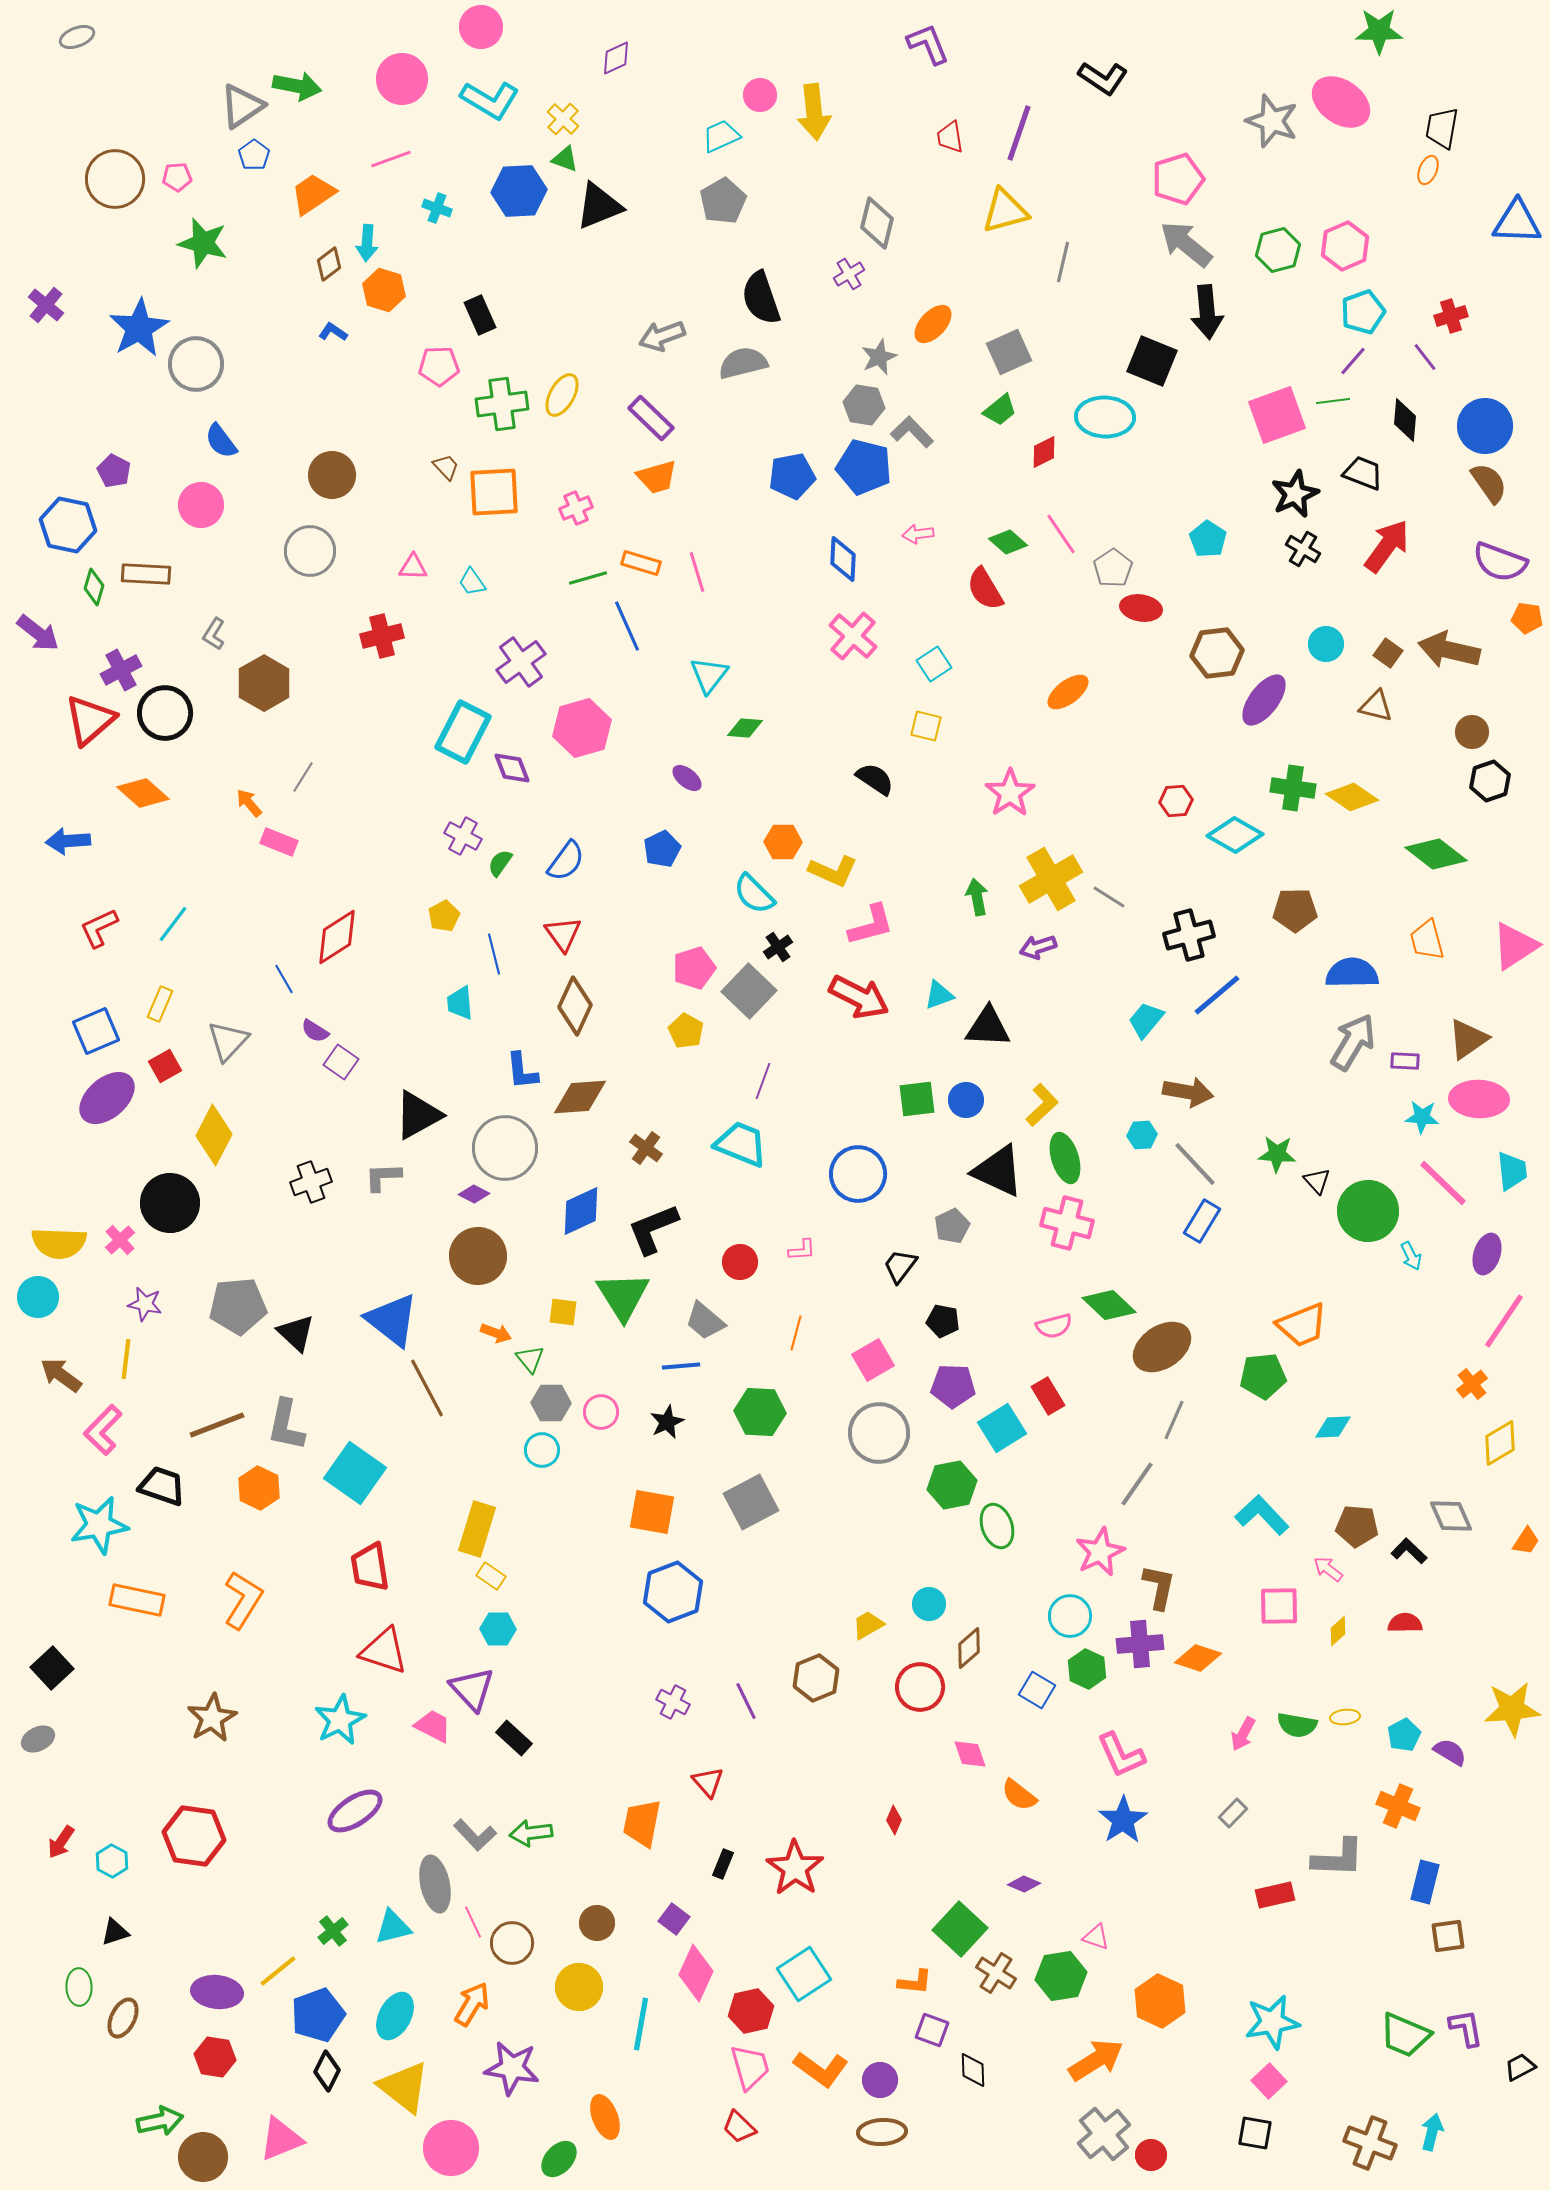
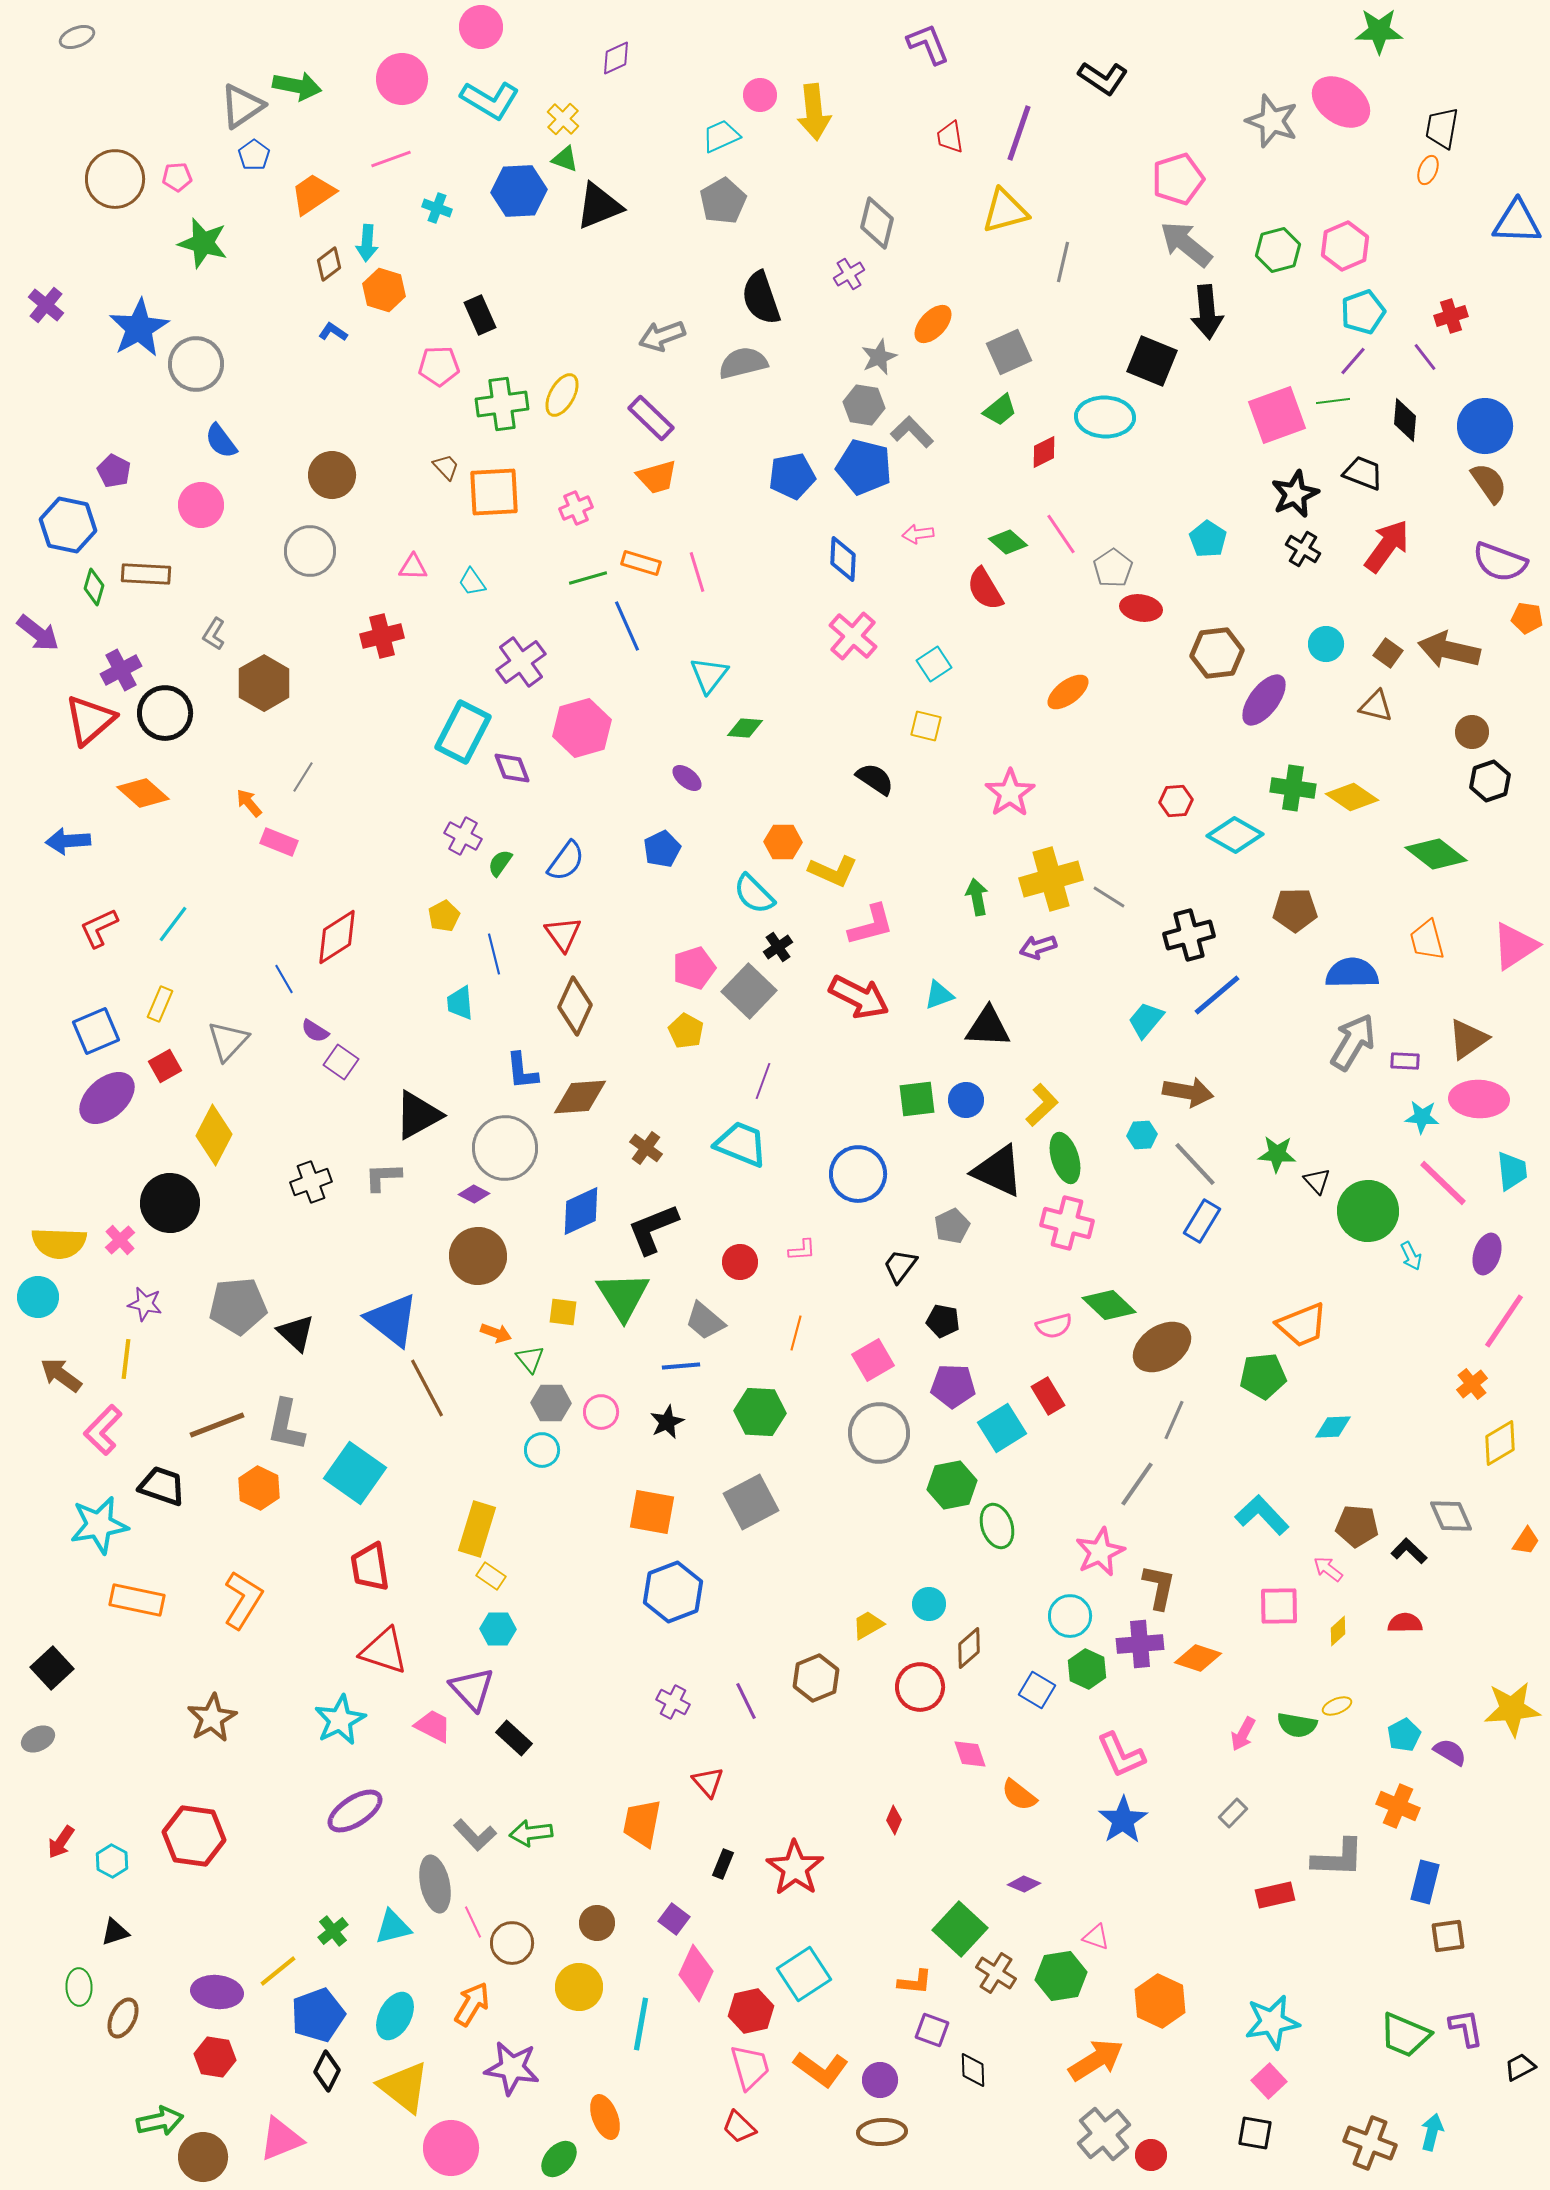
yellow cross at (1051, 879): rotated 14 degrees clockwise
yellow ellipse at (1345, 1717): moved 8 px left, 11 px up; rotated 16 degrees counterclockwise
